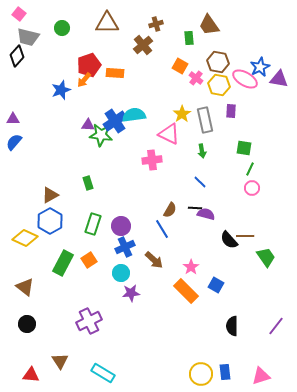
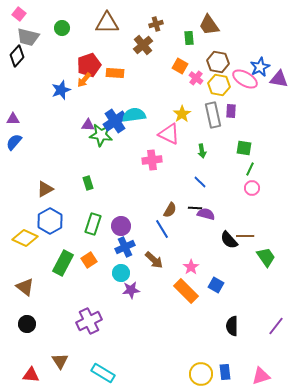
gray rectangle at (205, 120): moved 8 px right, 5 px up
brown triangle at (50, 195): moved 5 px left, 6 px up
purple star at (131, 293): moved 3 px up
